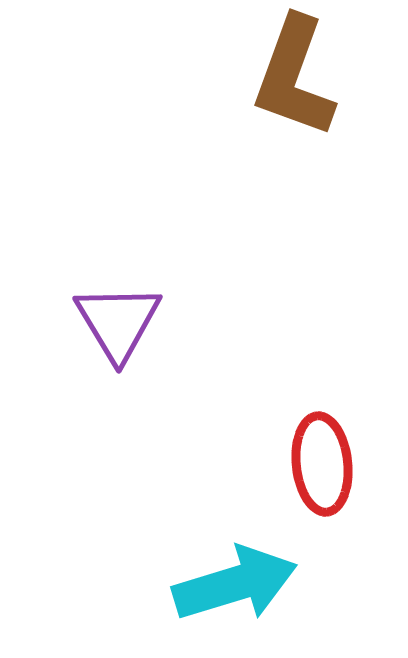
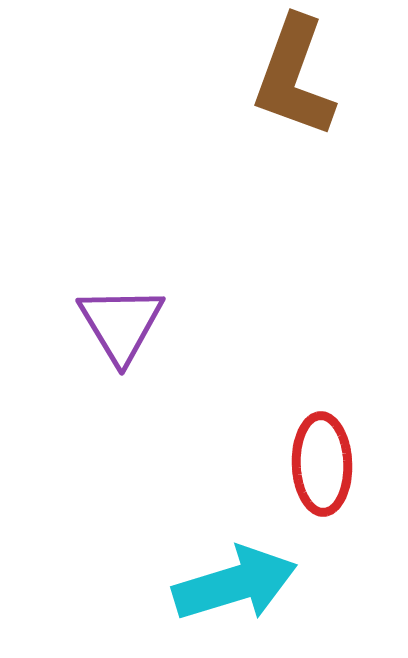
purple triangle: moved 3 px right, 2 px down
red ellipse: rotated 4 degrees clockwise
